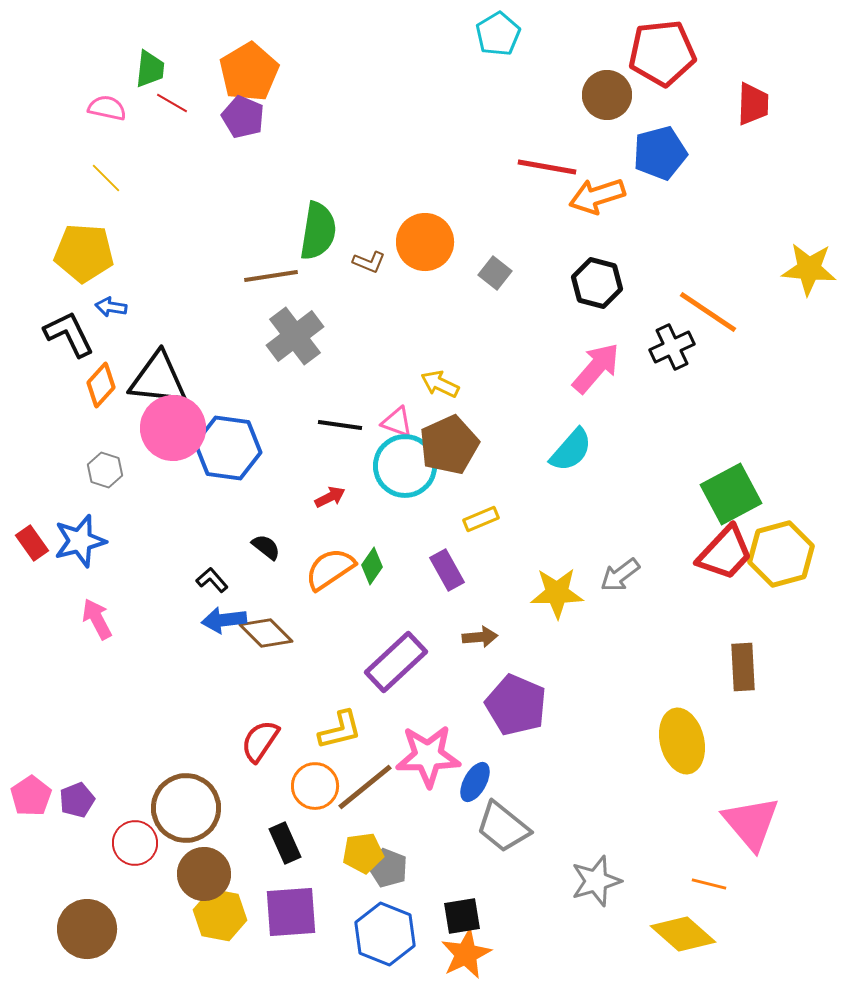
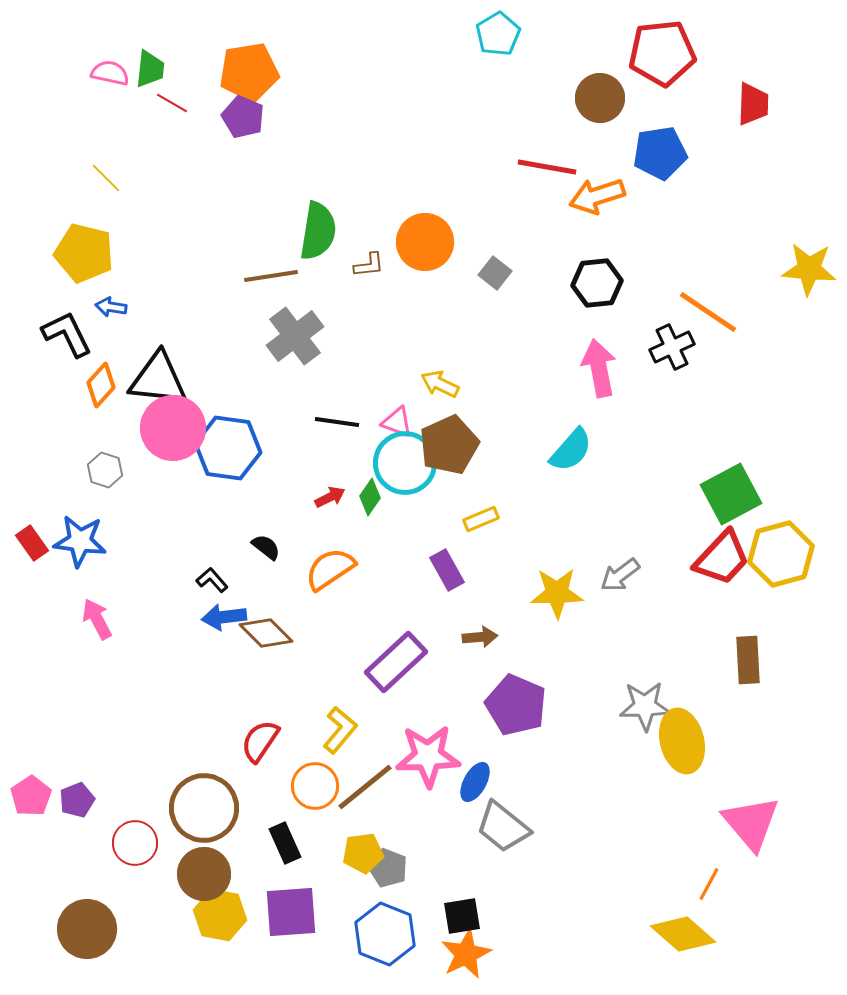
orange pentagon at (249, 72): rotated 22 degrees clockwise
brown circle at (607, 95): moved 7 px left, 3 px down
pink semicircle at (107, 108): moved 3 px right, 35 px up
blue pentagon at (660, 153): rotated 6 degrees clockwise
yellow pentagon at (84, 253): rotated 10 degrees clockwise
brown L-shape at (369, 262): moved 3 px down; rotated 28 degrees counterclockwise
black hexagon at (597, 283): rotated 21 degrees counterclockwise
black L-shape at (69, 334): moved 2 px left
pink arrow at (596, 368): moved 3 px right; rotated 52 degrees counterclockwise
black line at (340, 425): moved 3 px left, 3 px up
cyan circle at (405, 466): moved 3 px up
blue star at (80, 541): rotated 22 degrees clockwise
red trapezoid at (725, 553): moved 3 px left, 5 px down
green diamond at (372, 566): moved 2 px left, 69 px up
blue arrow at (224, 620): moved 3 px up
brown rectangle at (743, 667): moved 5 px right, 7 px up
yellow L-shape at (340, 730): rotated 36 degrees counterclockwise
brown circle at (186, 808): moved 18 px right
gray star at (596, 881): moved 49 px right, 175 px up; rotated 15 degrees clockwise
orange line at (709, 884): rotated 76 degrees counterclockwise
